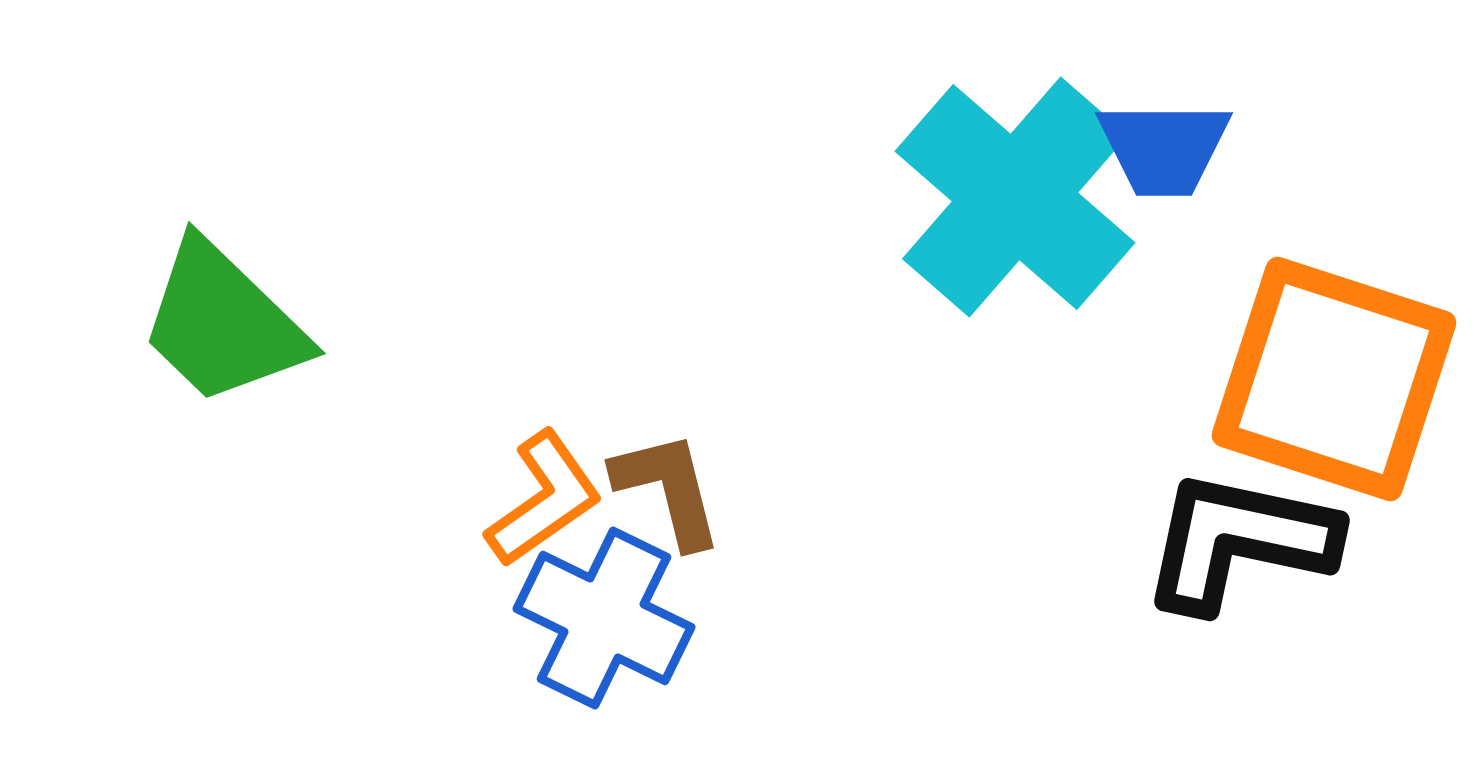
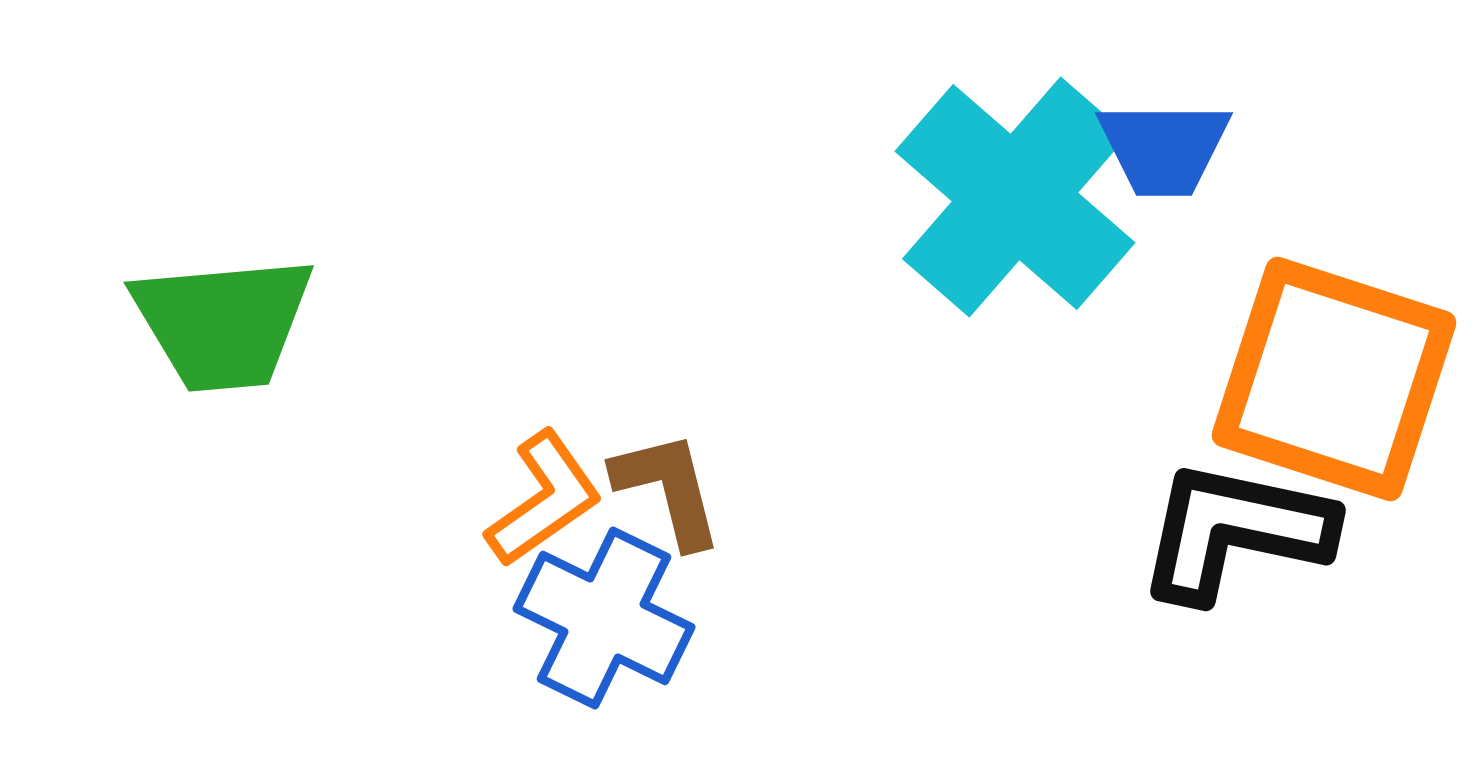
green trapezoid: rotated 49 degrees counterclockwise
black L-shape: moved 4 px left, 10 px up
